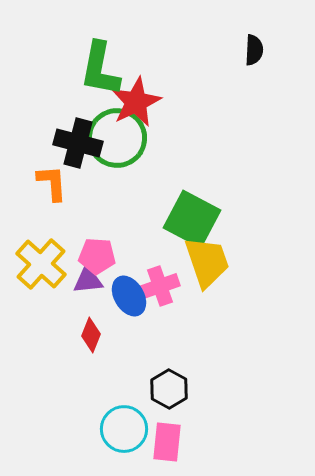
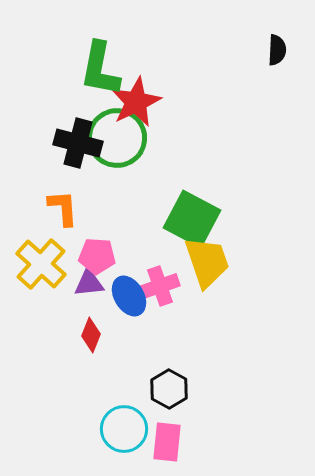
black semicircle: moved 23 px right
orange L-shape: moved 11 px right, 25 px down
purple triangle: moved 1 px right, 3 px down
